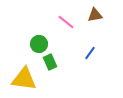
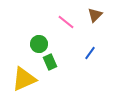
brown triangle: rotated 35 degrees counterclockwise
yellow triangle: rotated 32 degrees counterclockwise
